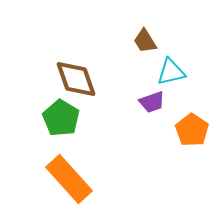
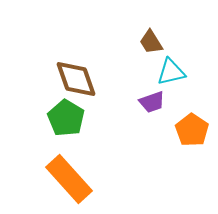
brown trapezoid: moved 6 px right, 1 px down
green pentagon: moved 5 px right
